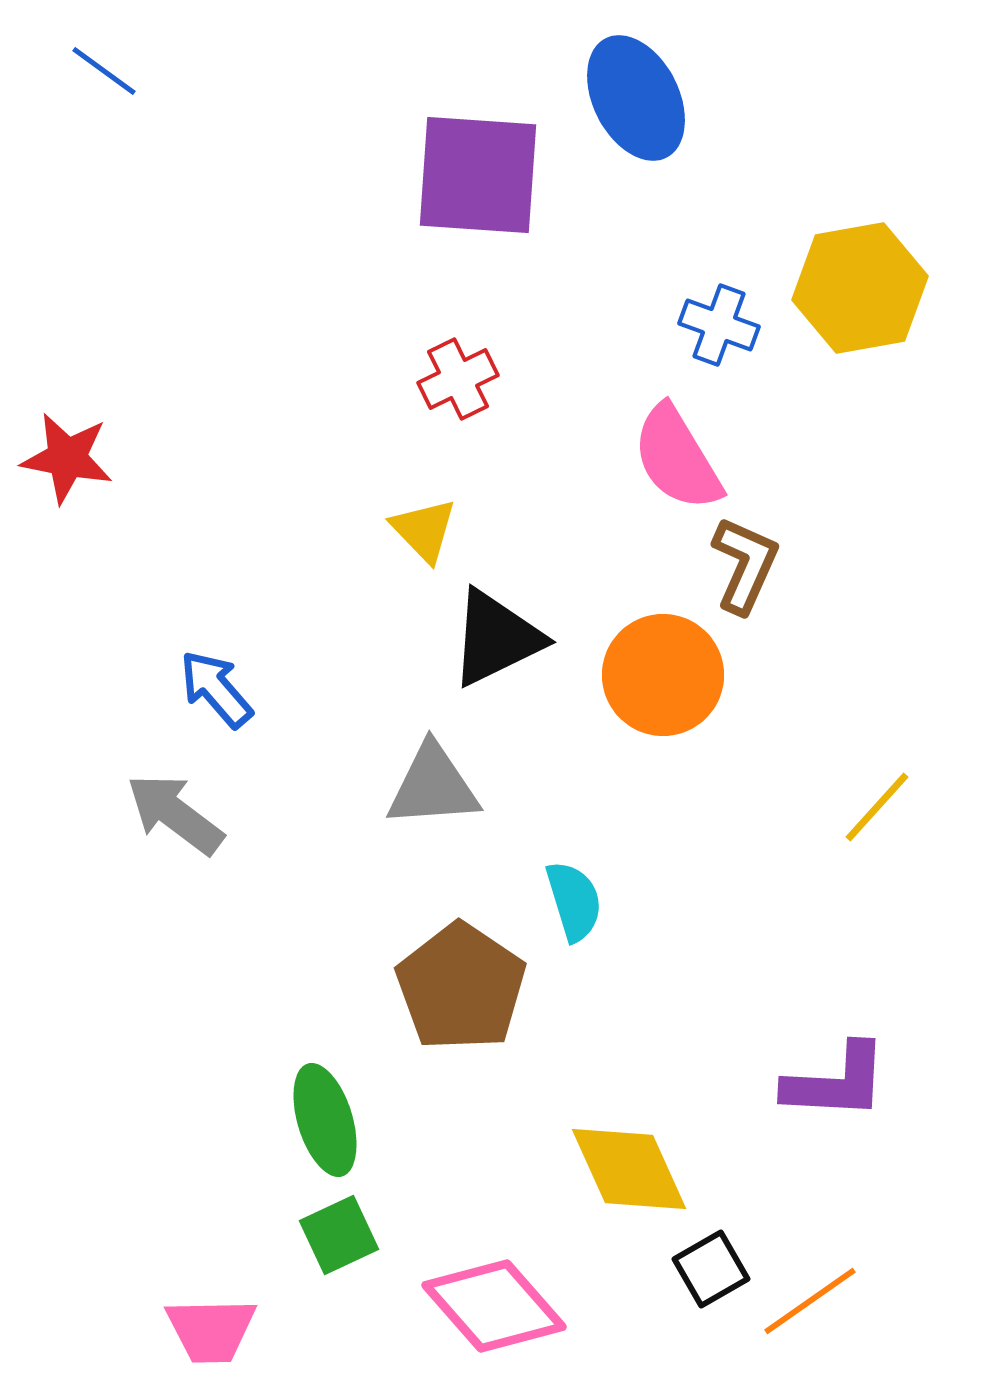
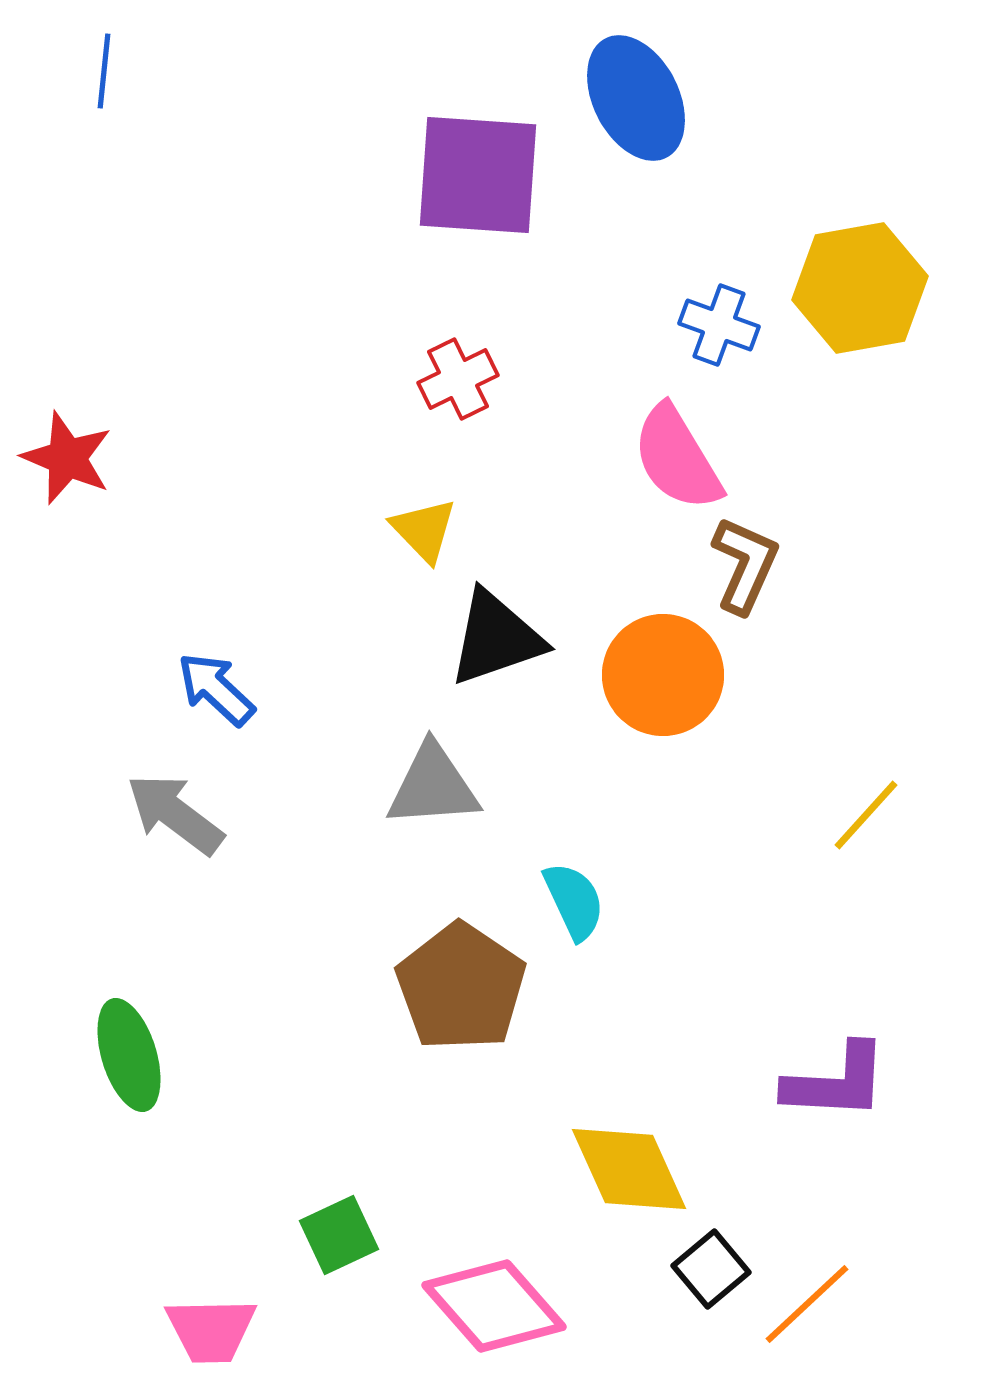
blue line: rotated 60 degrees clockwise
red star: rotated 12 degrees clockwise
black triangle: rotated 7 degrees clockwise
blue arrow: rotated 6 degrees counterclockwise
yellow line: moved 11 px left, 8 px down
cyan semicircle: rotated 8 degrees counterclockwise
green ellipse: moved 196 px left, 65 px up
black square: rotated 10 degrees counterclockwise
orange line: moved 3 px left, 3 px down; rotated 8 degrees counterclockwise
